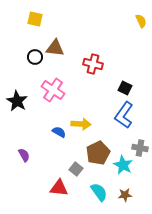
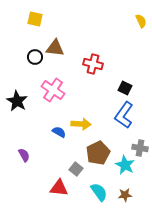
cyan star: moved 2 px right
